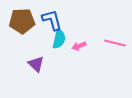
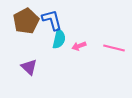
brown pentagon: moved 4 px right; rotated 25 degrees counterclockwise
pink line: moved 1 px left, 5 px down
purple triangle: moved 7 px left, 3 px down
